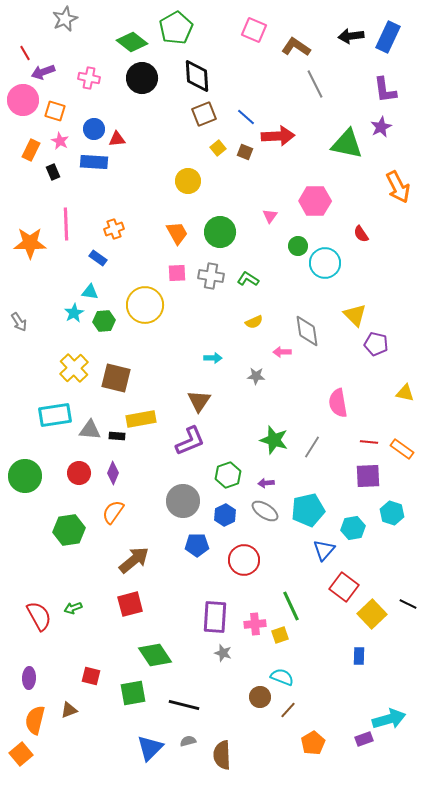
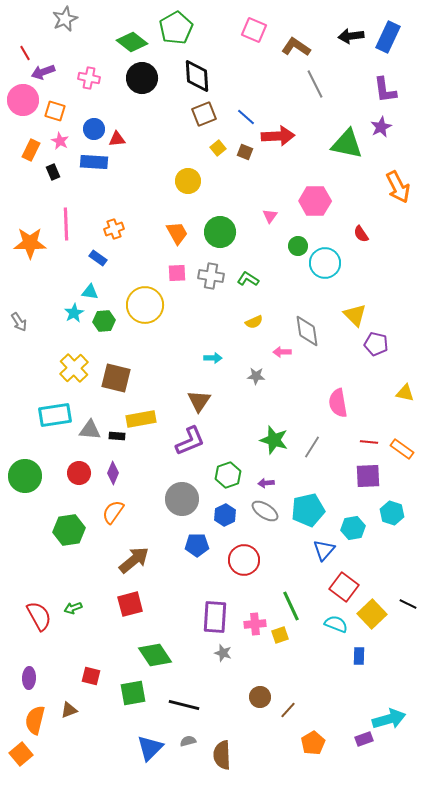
gray circle at (183, 501): moved 1 px left, 2 px up
cyan semicircle at (282, 677): moved 54 px right, 53 px up
